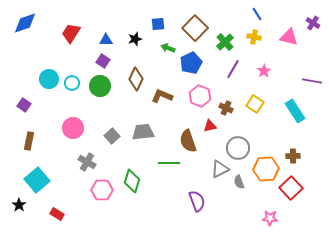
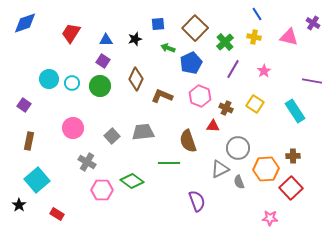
red triangle at (210, 126): moved 3 px right; rotated 16 degrees clockwise
green diamond at (132, 181): rotated 70 degrees counterclockwise
